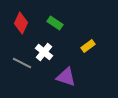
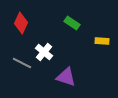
green rectangle: moved 17 px right
yellow rectangle: moved 14 px right, 5 px up; rotated 40 degrees clockwise
